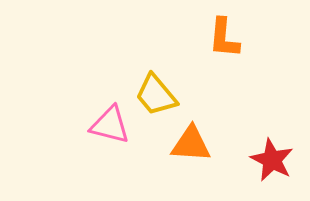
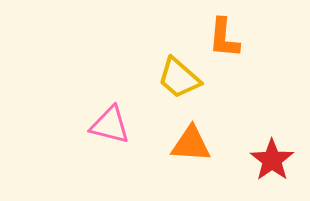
yellow trapezoid: moved 23 px right, 17 px up; rotated 9 degrees counterclockwise
red star: rotated 9 degrees clockwise
